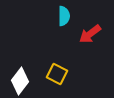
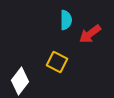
cyan semicircle: moved 2 px right, 4 px down
yellow square: moved 12 px up
